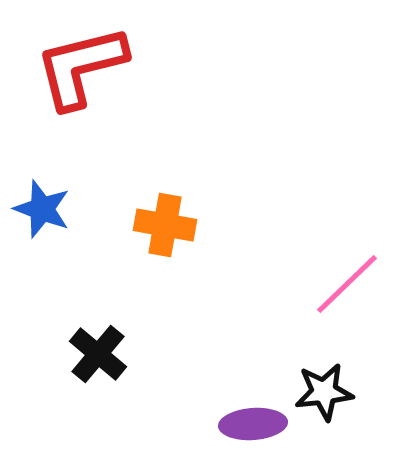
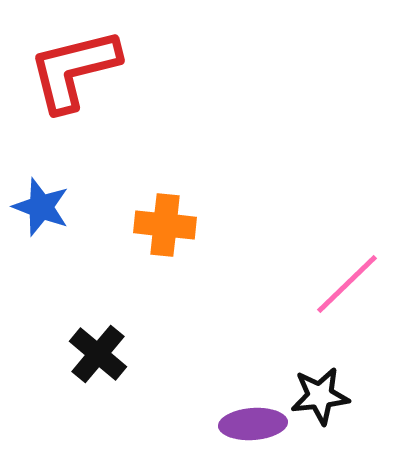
red L-shape: moved 7 px left, 3 px down
blue star: moved 1 px left, 2 px up
orange cross: rotated 4 degrees counterclockwise
black star: moved 4 px left, 4 px down
